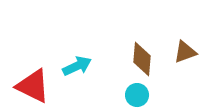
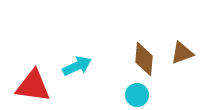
brown triangle: moved 3 px left, 1 px down
brown diamond: moved 2 px right
red triangle: rotated 18 degrees counterclockwise
